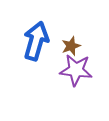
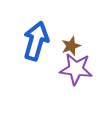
purple star: moved 1 px up
